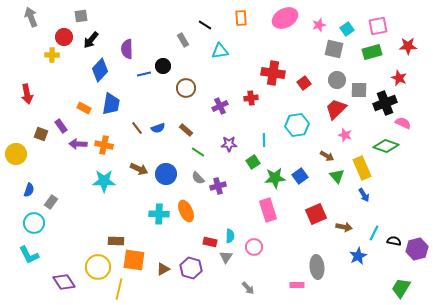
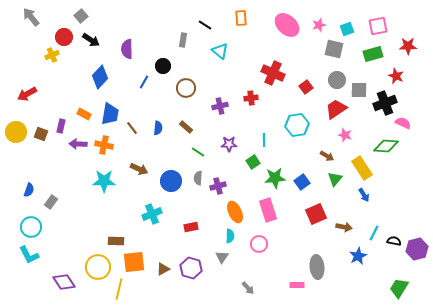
gray square at (81, 16): rotated 32 degrees counterclockwise
gray arrow at (31, 17): rotated 18 degrees counterclockwise
pink ellipse at (285, 18): moved 2 px right, 7 px down; rotated 70 degrees clockwise
cyan square at (347, 29): rotated 16 degrees clockwise
black arrow at (91, 40): rotated 96 degrees counterclockwise
gray rectangle at (183, 40): rotated 40 degrees clockwise
cyan triangle at (220, 51): rotated 48 degrees clockwise
green rectangle at (372, 52): moved 1 px right, 2 px down
yellow cross at (52, 55): rotated 24 degrees counterclockwise
blue diamond at (100, 70): moved 7 px down
red cross at (273, 73): rotated 15 degrees clockwise
blue line at (144, 74): moved 8 px down; rotated 48 degrees counterclockwise
red star at (399, 78): moved 3 px left, 2 px up
red square at (304, 83): moved 2 px right, 4 px down
red arrow at (27, 94): rotated 72 degrees clockwise
blue trapezoid at (111, 104): moved 1 px left, 10 px down
purple cross at (220, 106): rotated 14 degrees clockwise
orange rectangle at (84, 108): moved 6 px down
red trapezoid at (336, 109): rotated 10 degrees clockwise
purple rectangle at (61, 126): rotated 48 degrees clockwise
brown line at (137, 128): moved 5 px left
blue semicircle at (158, 128): rotated 64 degrees counterclockwise
brown rectangle at (186, 130): moved 3 px up
green diamond at (386, 146): rotated 15 degrees counterclockwise
yellow circle at (16, 154): moved 22 px up
yellow rectangle at (362, 168): rotated 10 degrees counterclockwise
blue circle at (166, 174): moved 5 px right, 7 px down
blue square at (300, 176): moved 2 px right, 6 px down
green triangle at (337, 176): moved 2 px left, 3 px down; rotated 21 degrees clockwise
gray semicircle at (198, 178): rotated 48 degrees clockwise
orange ellipse at (186, 211): moved 49 px right, 1 px down
cyan cross at (159, 214): moved 7 px left; rotated 24 degrees counterclockwise
cyan circle at (34, 223): moved 3 px left, 4 px down
red rectangle at (210, 242): moved 19 px left, 15 px up; rotated 24 degrees counterclockwise
pink circle at (254, 247): moved 5 px right, 3 px up
gray triangle at (226, 257): moved 4 px left
orange square at (134, 260): moved 2 px down; rotated 15 degrees counterclockwise
green trapezoid at (401, 288): moved 2 px left
